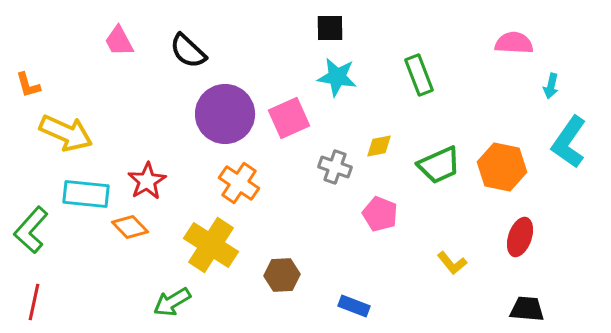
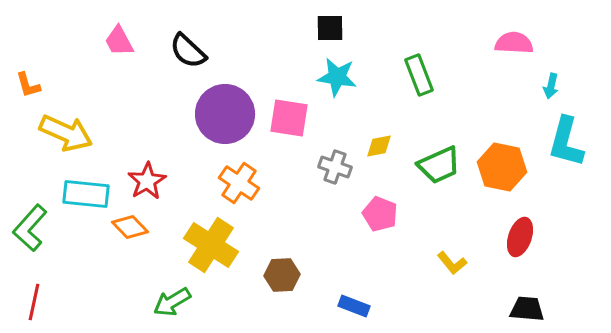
pink square: rotated 33 degrees clockwise
cyan L-shape: moved 3 px left; rotated 20 degrees counterclockwise
green L-shape: moved 1 px left, 2 px up
